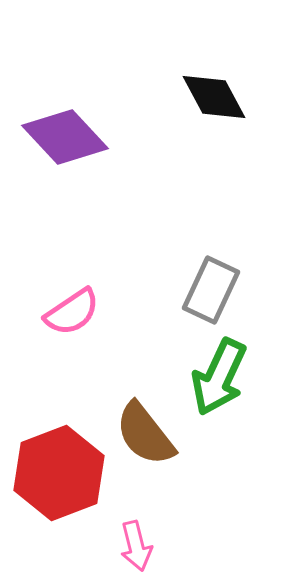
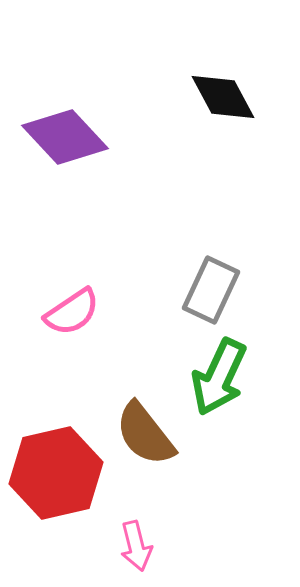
black diamond: moved 9 px right
red hexagon: moved 3 px left; rotated 8 degrees clockwise
